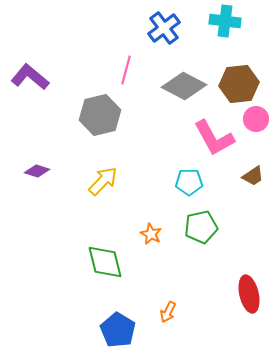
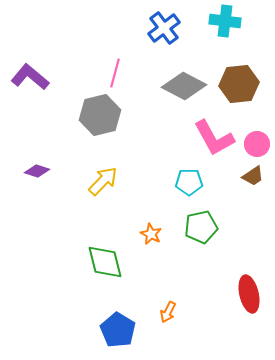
pink line: moved 11 px left, 3 px down
pink circle: moved 1 px right, 25 px down
